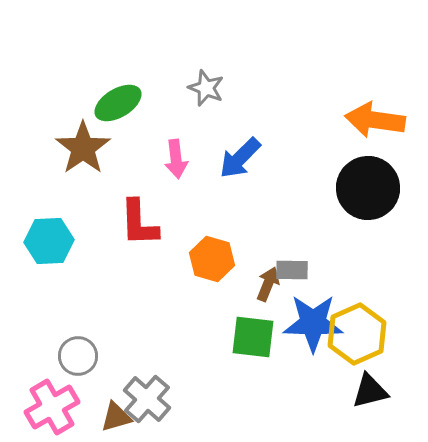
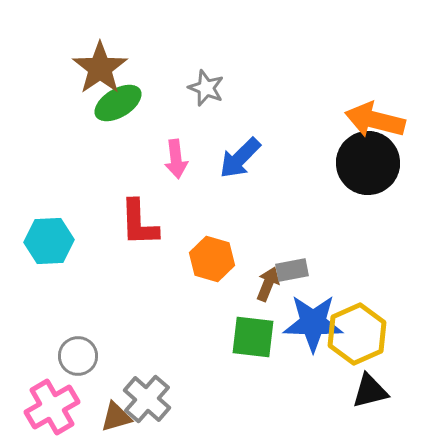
orange arrow: rotated 6 degrees clockwise
brown star: moved 17 px right, 80 px up
black circle: moved 25 px up
gray rectangle: rotated 12 degrees counterclockwise
